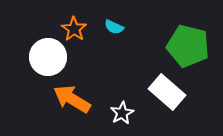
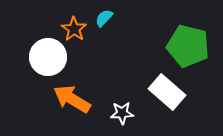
cyan semicircle: moved 10 px left, 9 px up; rotated 108 degrees clockwise
white star: rotated 25 degrees clockwise
